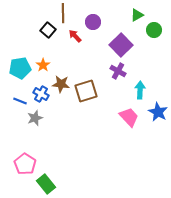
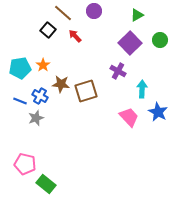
brown line: rotated 48 degrees counterclockwise
purple circle: moved 1 px right, 11 px up
green circle: moved 6 px right, 10 px down
purple square: moved 9 px right, 2 px up
cyan arrow: moved 2 px right, 1 px up
blue cross: moved 1 px left, 2 px down
gray star: moved 1 px right
pink pentagon: rotated 20 degrees counterclockwise
green rectangle: rotated 12 degrees counterclockwise
